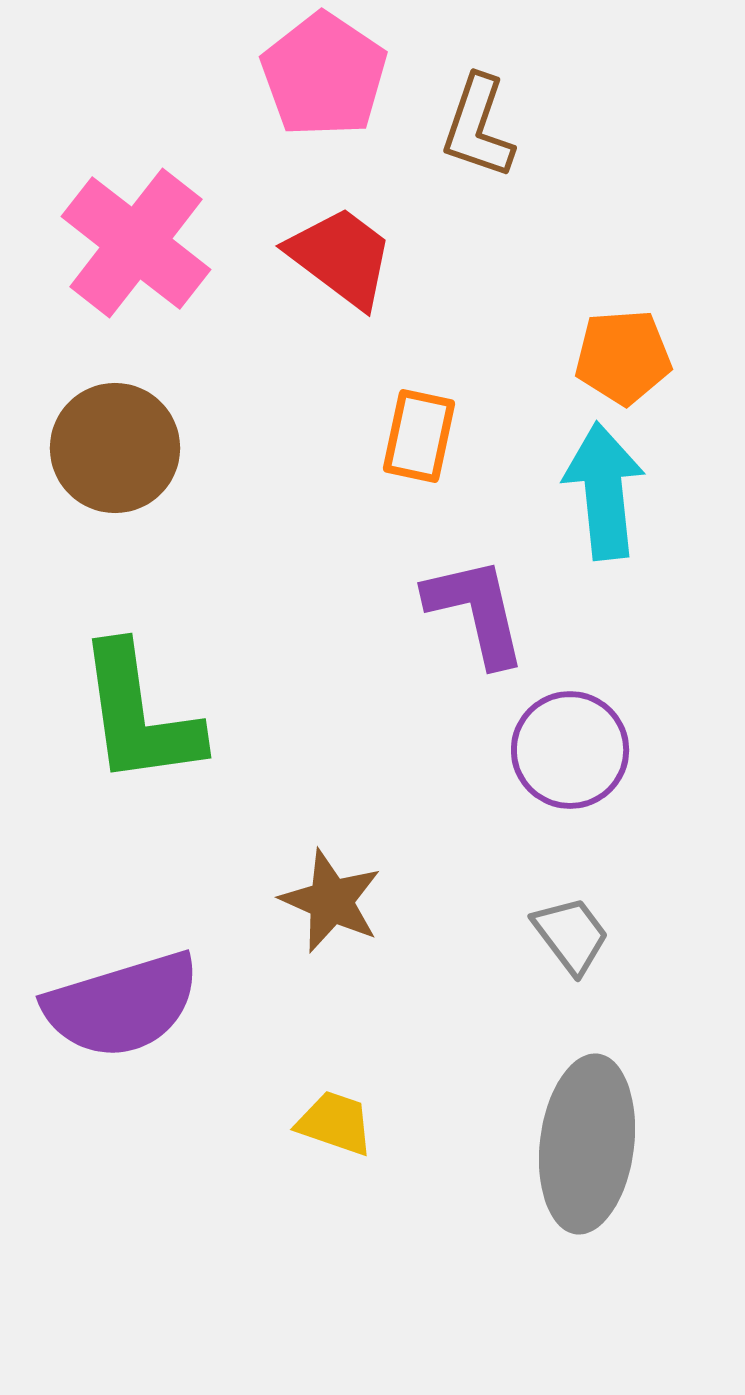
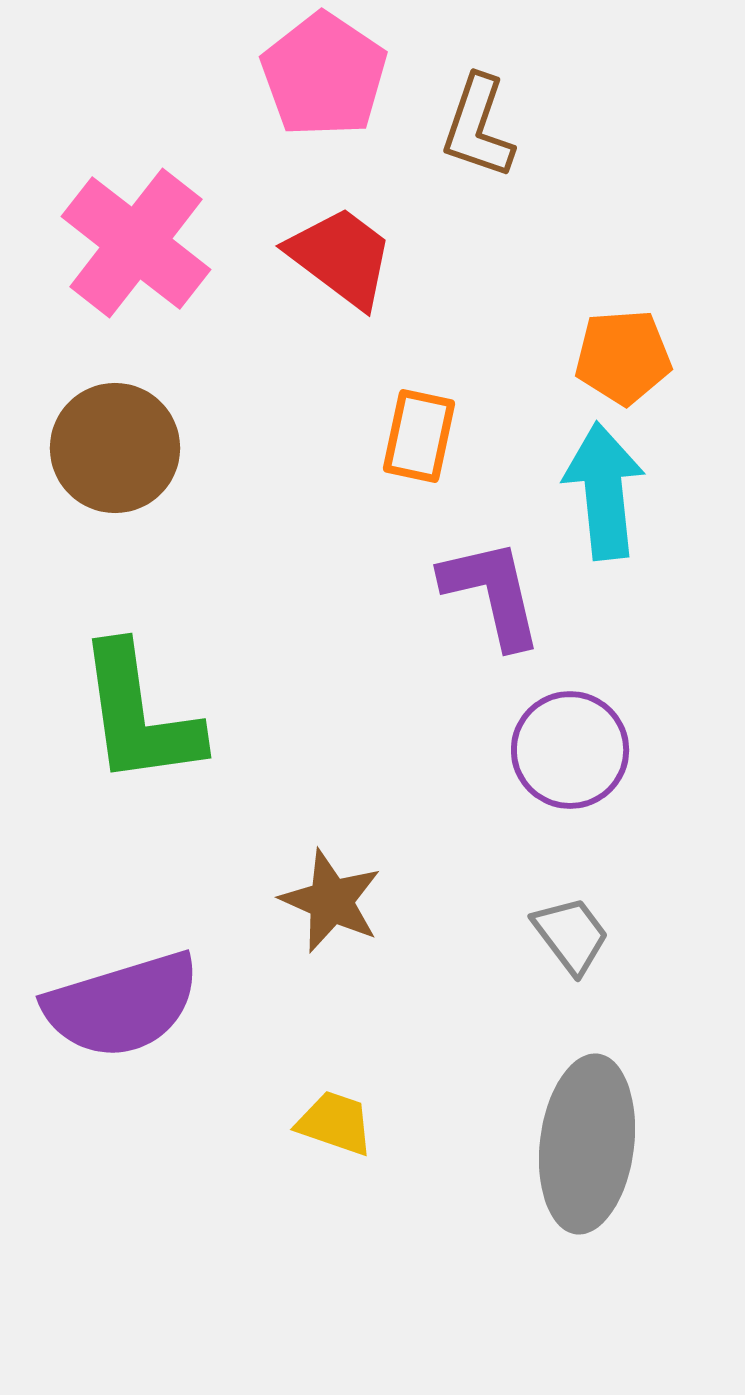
purple L-shape: moved 16 px right, 18 px up
